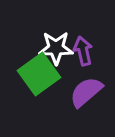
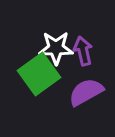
purple semicircle: rotated 12 degrees clockwise
